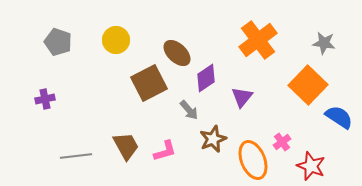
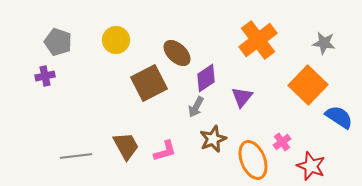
purple cross: moved 23 px up
gray arrow: moved 7 px right, 3 px up; rotated 70 degrees clockwise
